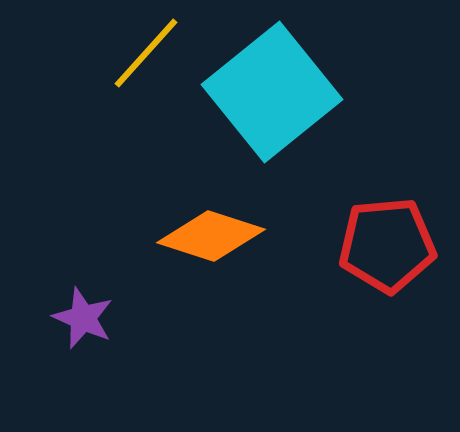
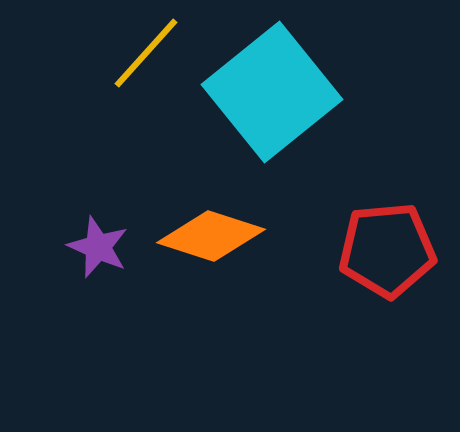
red pentagon: moved 5 px down
purple star: moved 15 px right, 71 px up
